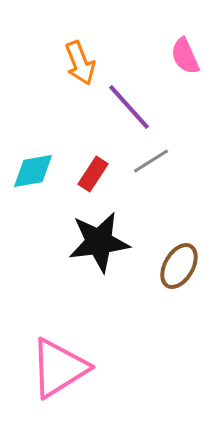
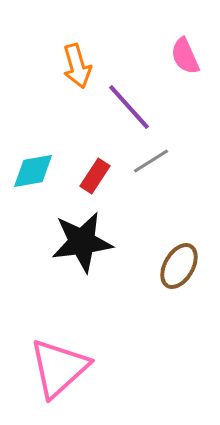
orange arrow: moved 3 px left, 3 px down; rotated 6 degrees clockwise
red rectangle: moved 2 px right, 2 px down
black star: moved 17 px left
pink triangle: rotated 10 degrees counterclockwise
